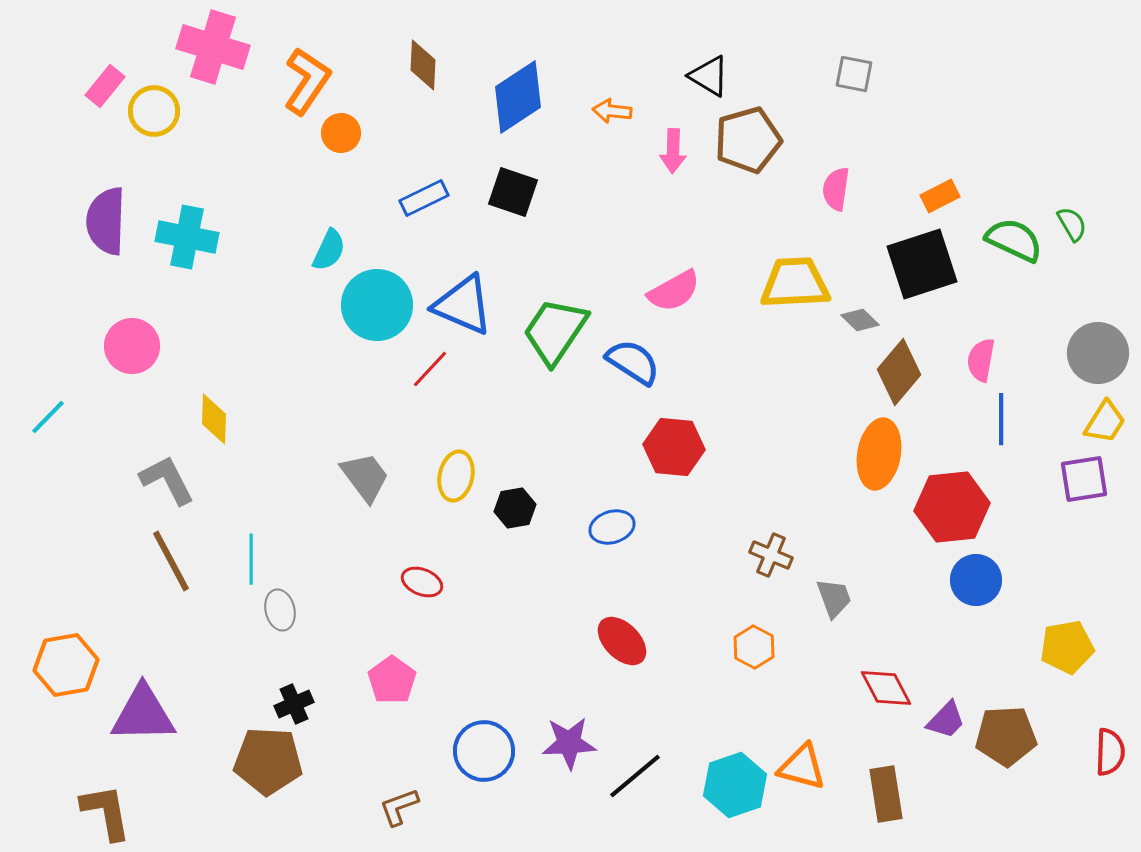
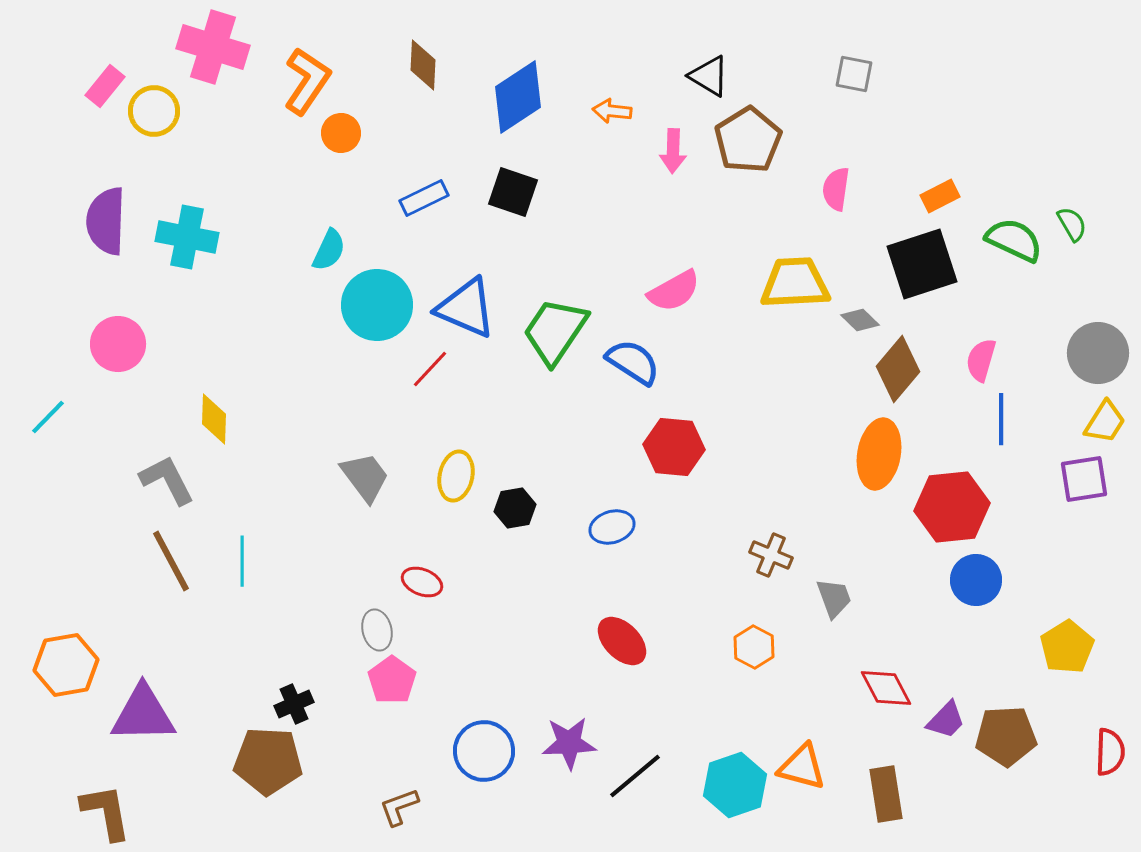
brown pentagon at (748, 140): rotated 16 degrees counterclockwise
blue triangle at (463, 305): moved 3 px right, 3 px down
pink circle at (132, 346): moved 14 px left, 2 px up
pink semicircle at (981, 360): rotated 6 degrees clockwise
brown diamond at (899, 372): moved 1 px left, 3 px up
cyan line at (251, 559): moved 9 px left, 2 px down
gray ellipse at (280, 610): moved 97 px right, 20 px down
yellow pentagon at (1067, 647): rotated 22 degrees counterclockwise
